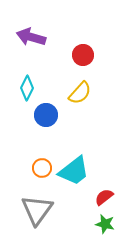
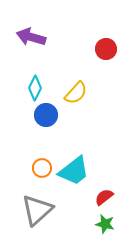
red circle: moved 23 px right, 6 px up
cyan diamond: moved 8 px right
yellow semicircle: moved 4 px left
gray triangle: rotated 12 degrees clockwise
